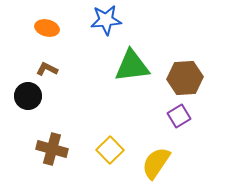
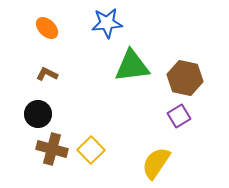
blue star: moved 1 px right, 3 px down
orange ellipse: rotated 30 degrees clockwise
brown L-shape: moved 5 px down
brown hexagon: rotated 16 degrees clockwise
black circle: moved 10 px right, 18 px down
yellow square: moved 19 px left
